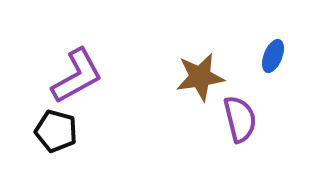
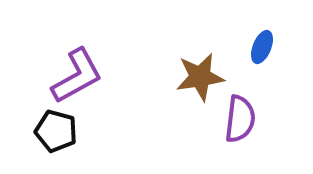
blue ellipse: moved 11 px left, 9 px up
purple semicircle: rotated 21 degrees clockwise
